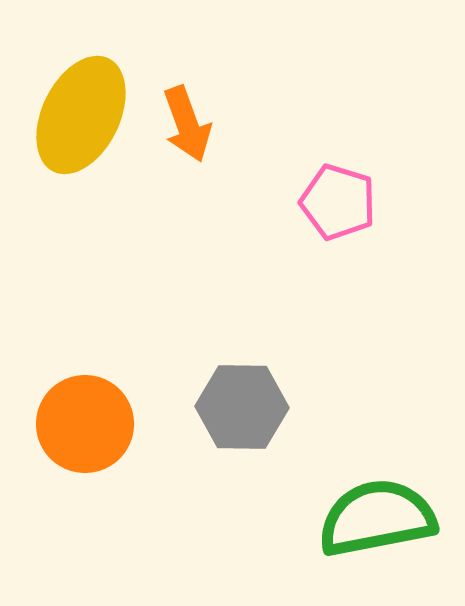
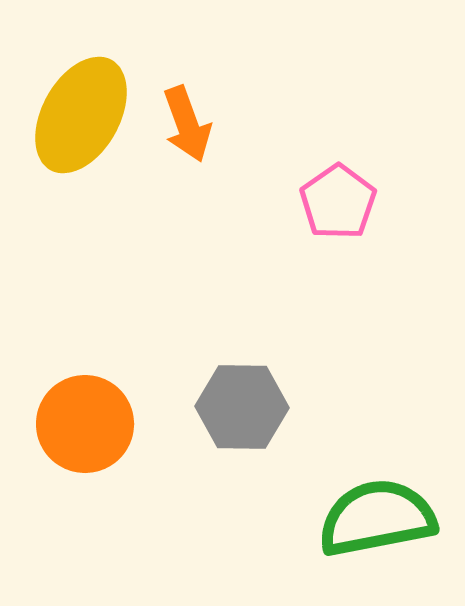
yellow ellipse: rotated 3 degrees clockwise
pink pentagon: rotated 20 degrees clockwise
